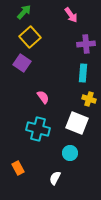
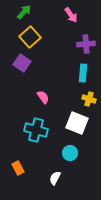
cyan cross: moved 2 px left, 1 px down
